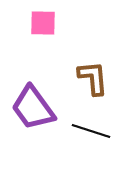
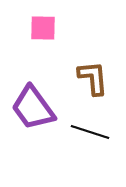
pink square: moved 5 px down
black line: moved 1 px left, 1 px down
